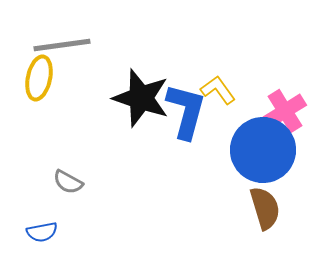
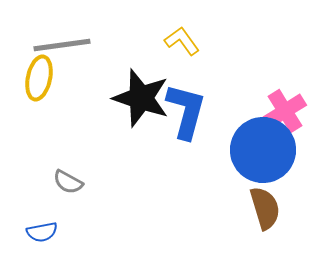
yellow L-shape: moved 36 px left, 49 px up
